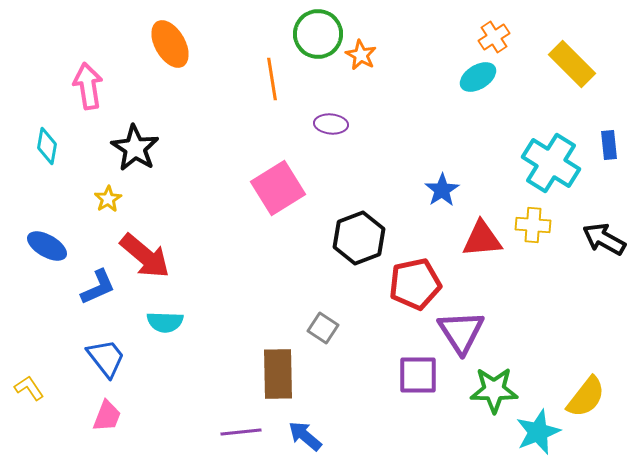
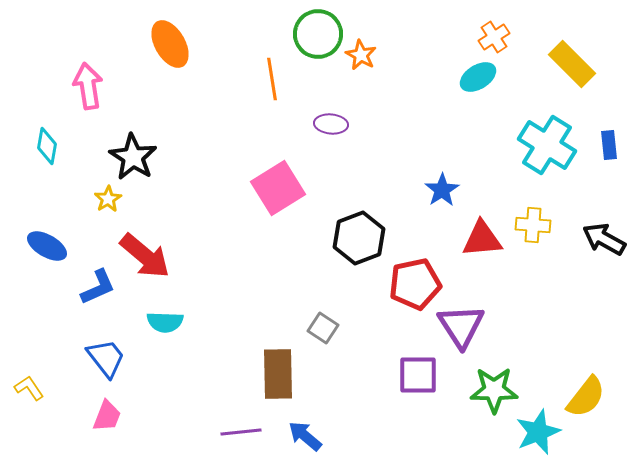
black star: moved 2 px left, 9 px down
cyan cross: moved 4 px left, 18 px up
purple triangle: moved 6 px up
